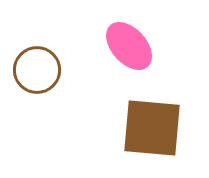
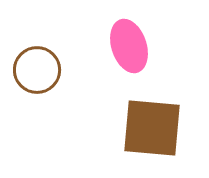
pink ellipse: rotated 24 degrees clockwise
